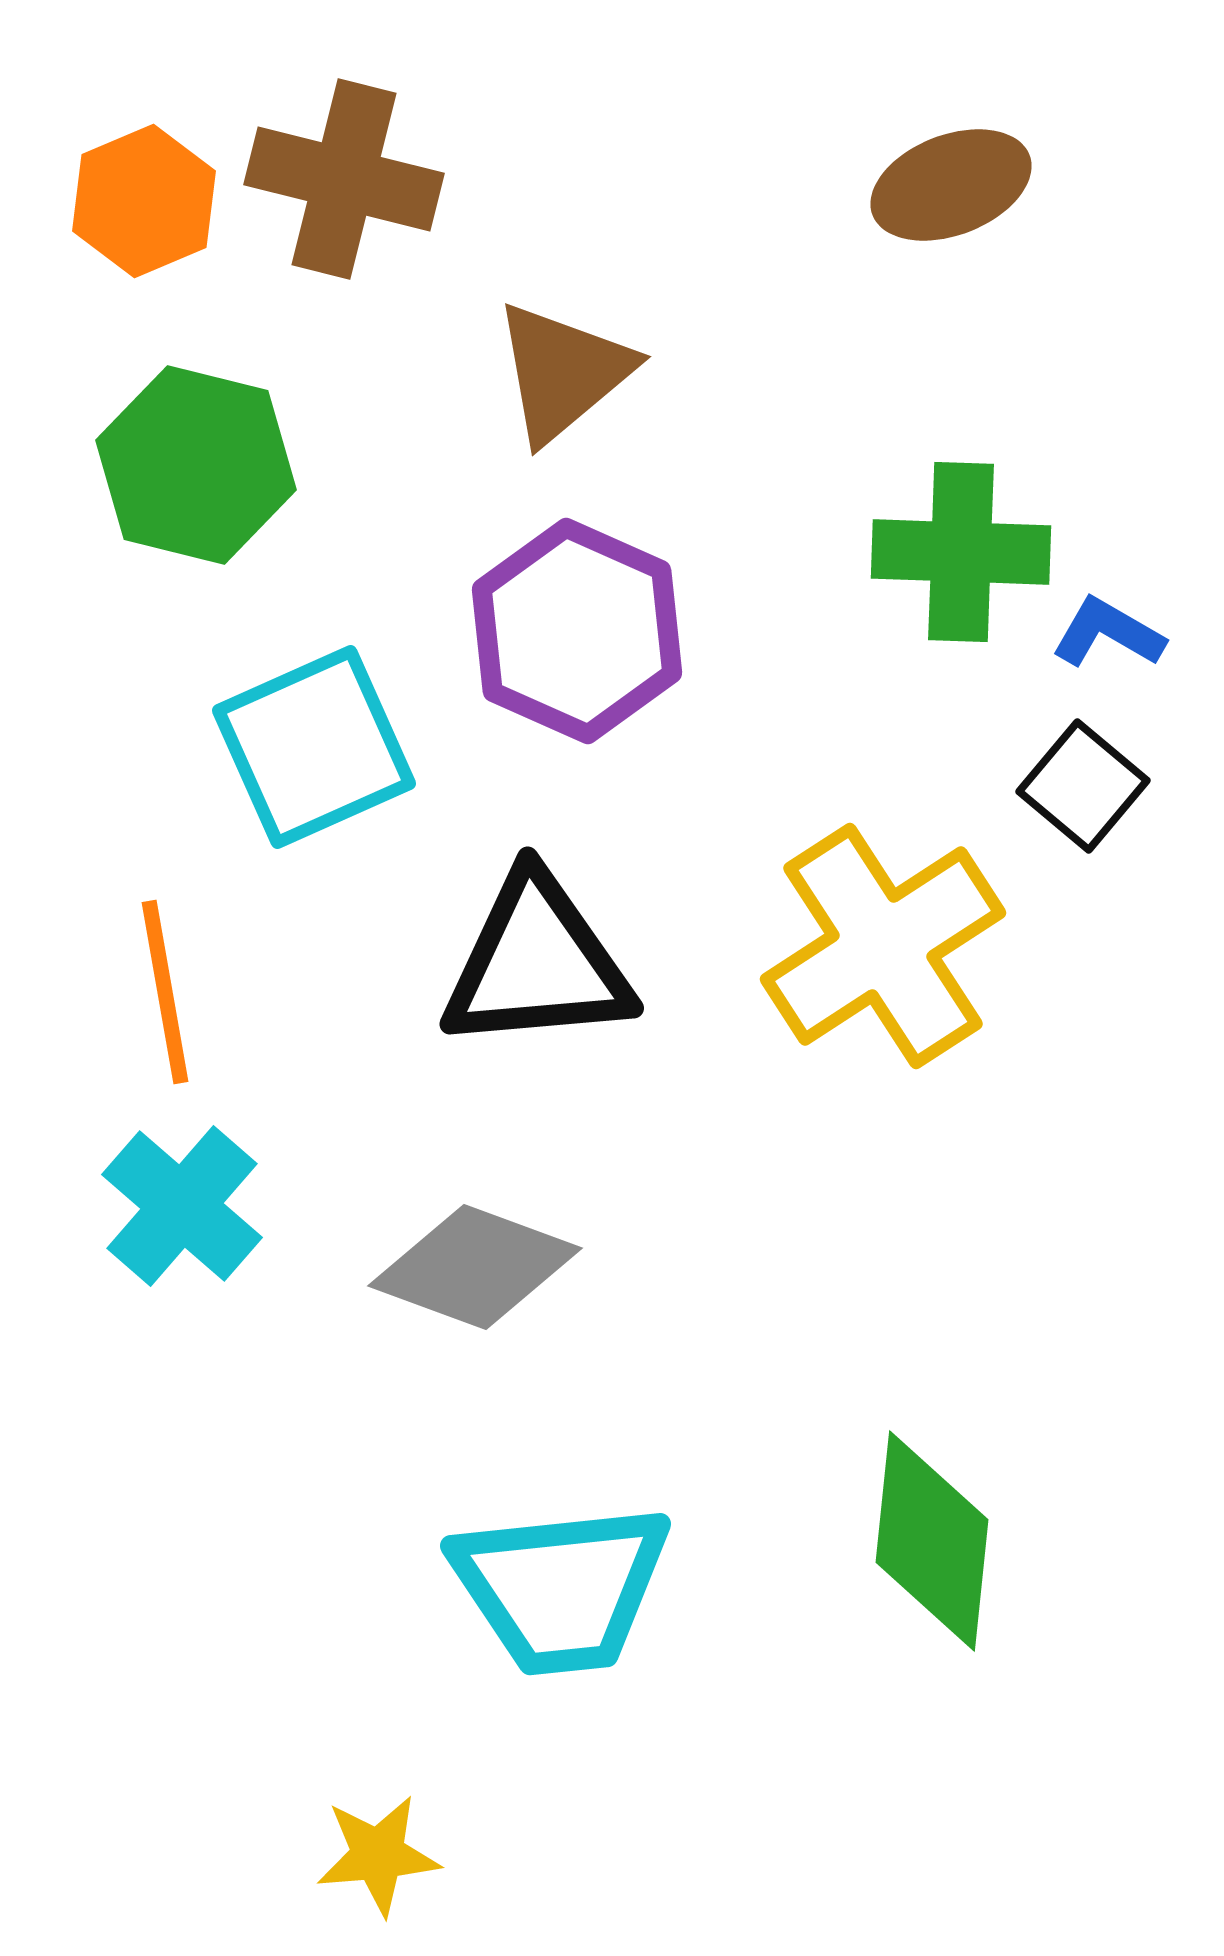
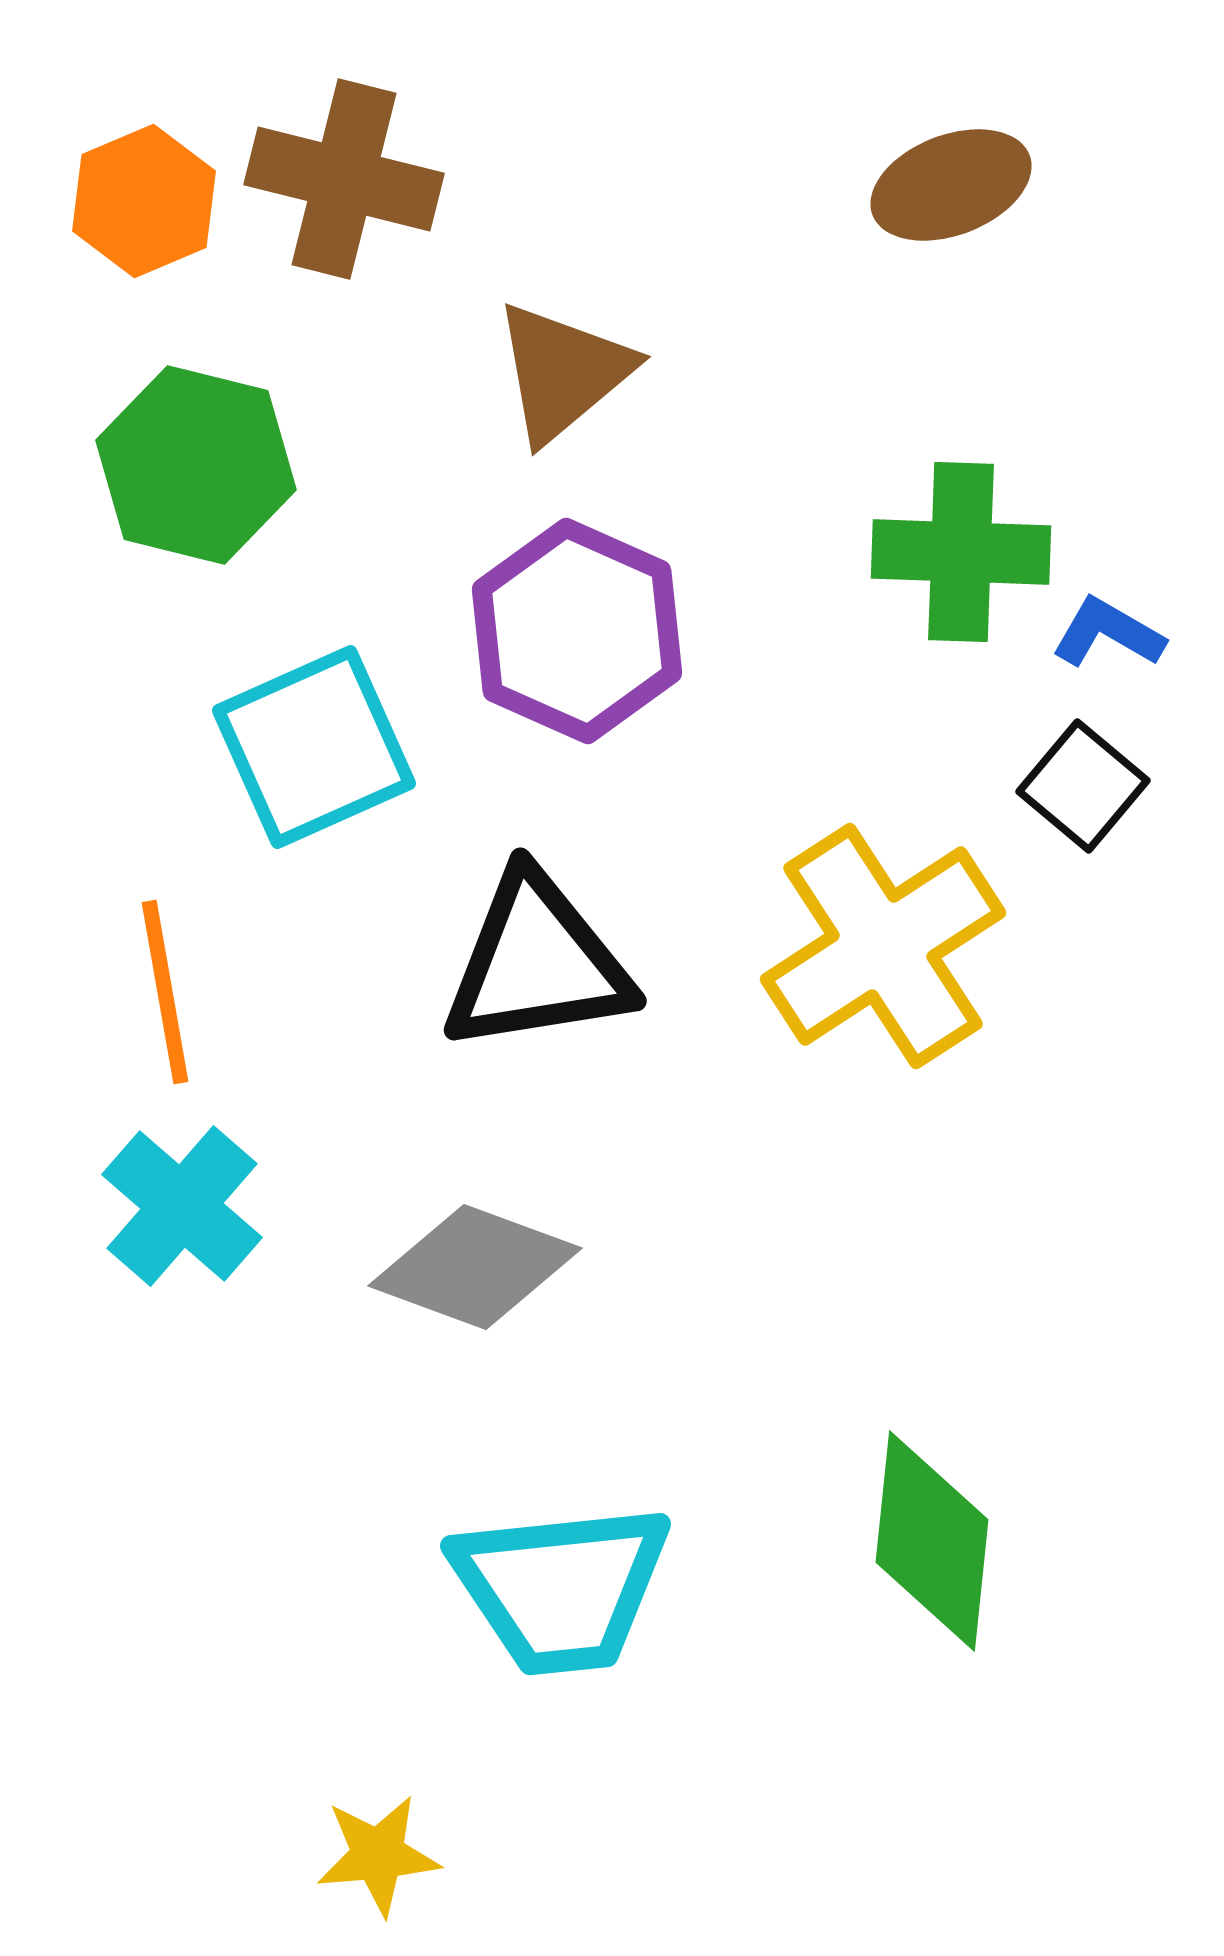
black triangle: rotated 4 degrees counterclockwise
